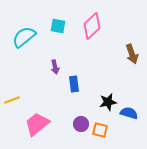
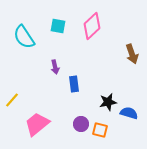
cyan semicircle: rotated 85 degrees counterclockwise
yellow line: rotated 28 degrees counterclockwise
